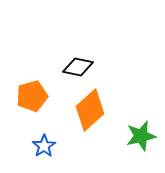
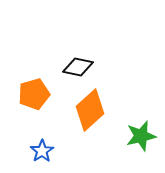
orange pentagon: moved 2 px right, 2 px up
blue star: moved 2 px left, 5 px down
